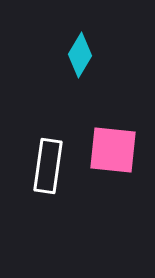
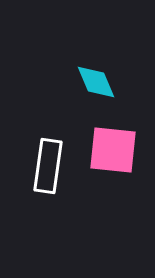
cyan diamond: moved 16 px right, 27 px down; rotated 54 degrees counterclockwise
